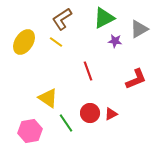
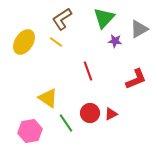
green triangle: rotated 20 degrees counterclockwise
